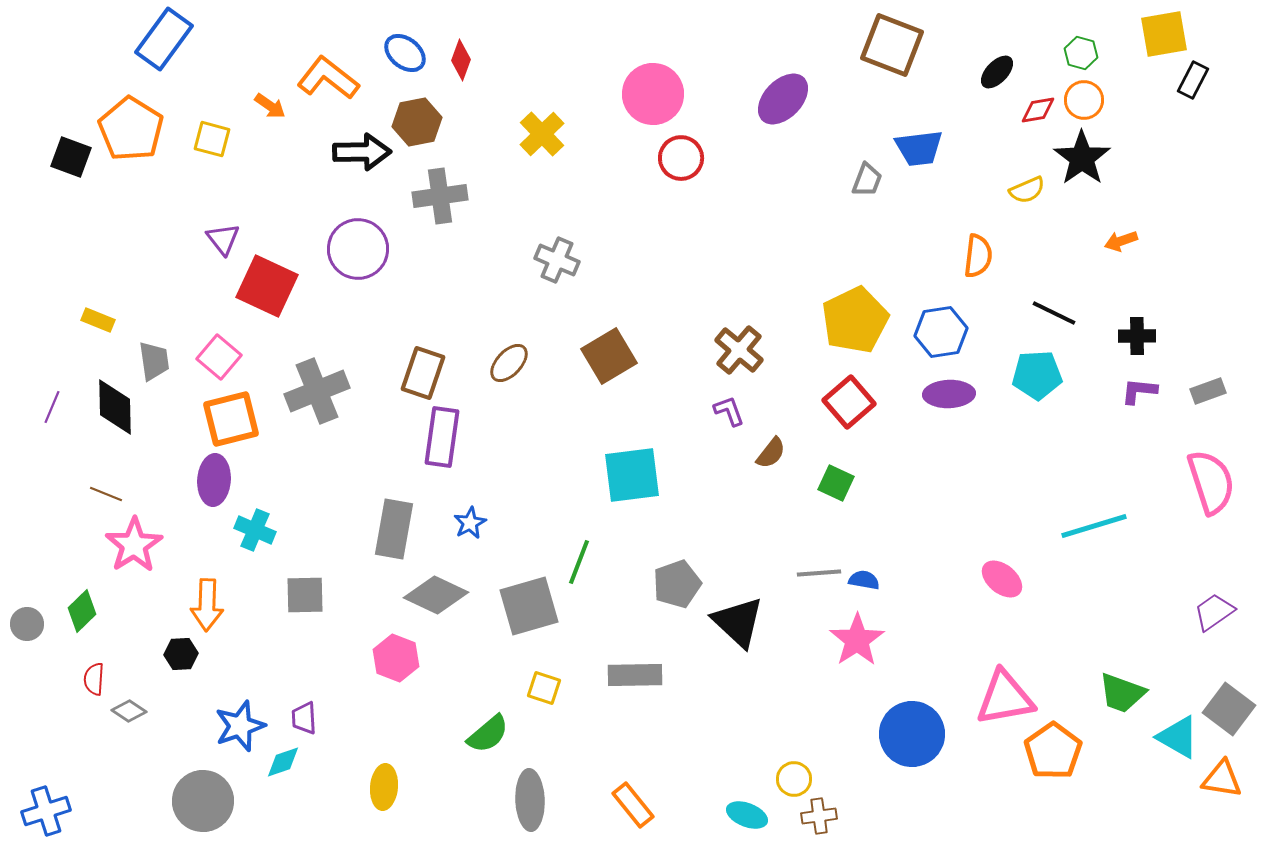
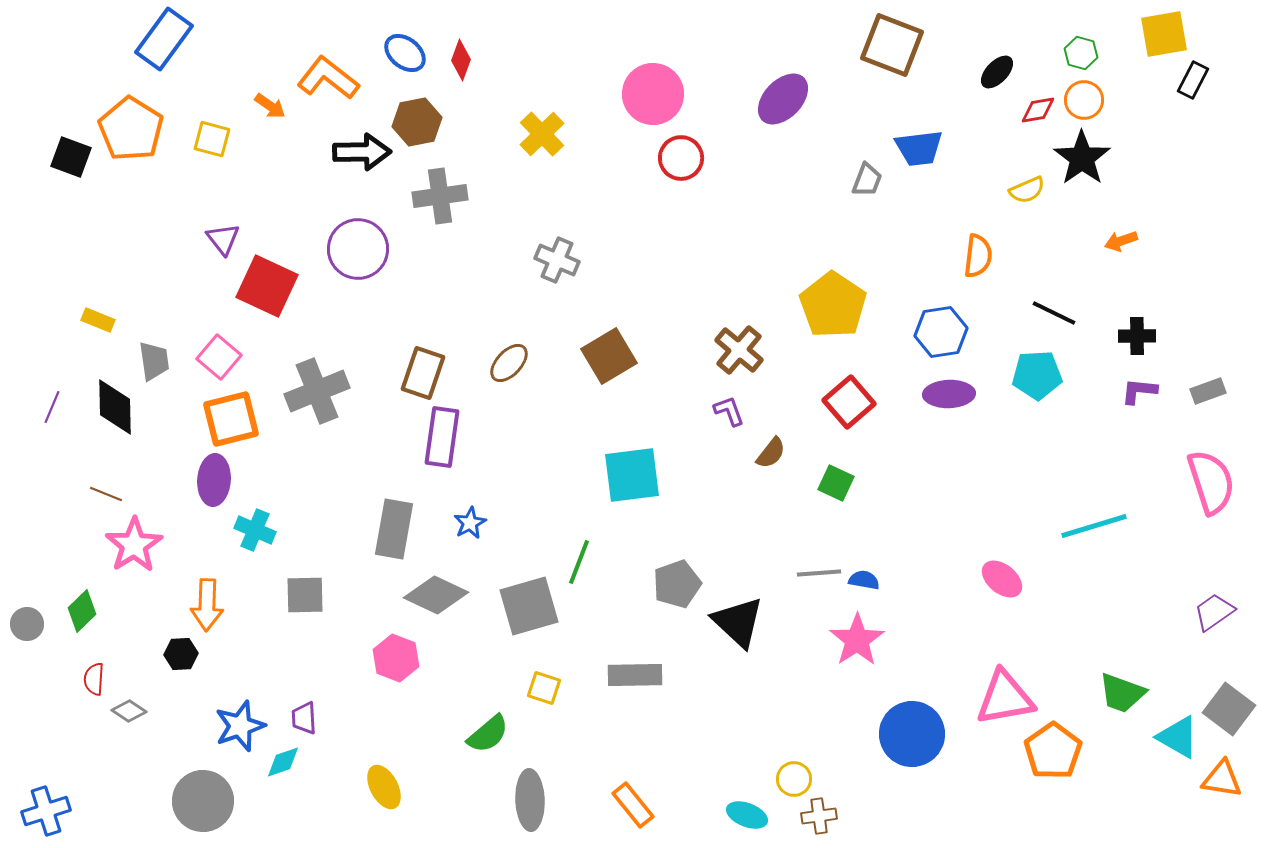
yellow pentagon at (855, 320): moved 22 px left, 15 px up; rotated 12 degrees counterclockwise
yellow ellipse at (384, 787): rotated 33 degrees counterclockwise
